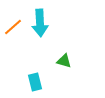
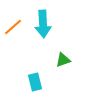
cyan arrow: moved 3 px right, 1 px down
green triangle: moved 1 px left, 1 px up; rotated 35 degrees counterclockwise
